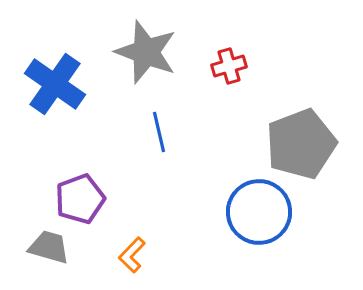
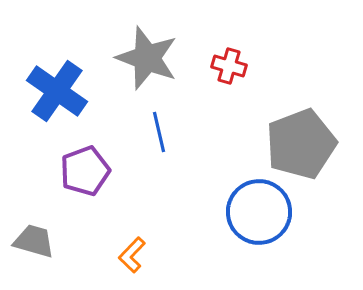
gray star: moved 1 px right, 6 px down
red cross: rotated 32 degrees clockwise
blue cross: moved 2 px right, 7 px down
purple pentagon: moved 5 px right, 28 px up
gray trapezoid: moved 15 px left, 6 px up
